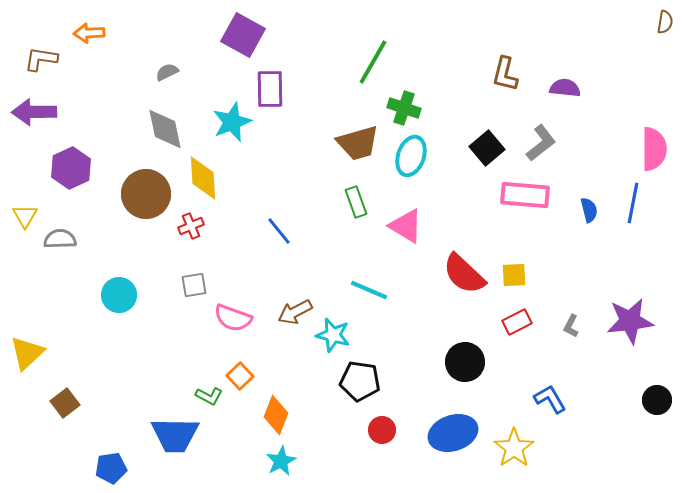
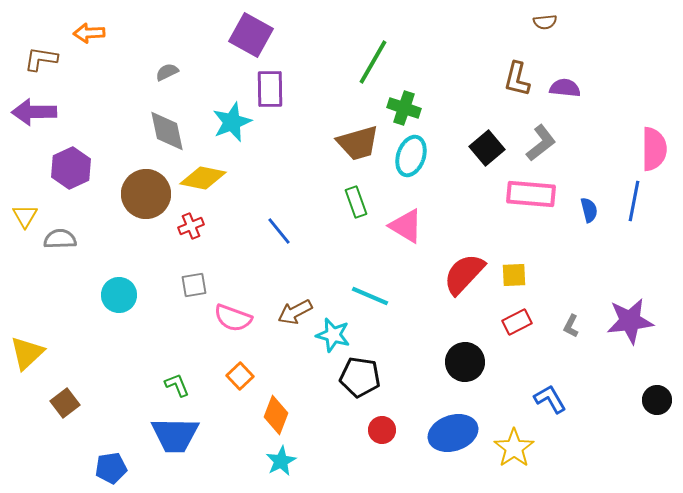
brown semicircle at (665, 22): moved 120 px left; rotated 75 degrees clockwise
purple square at (243, 35): moved 8 px right
brown L-shape at (505, 74): moved 12 px right, 5 px down
gray diamond at (165, 129): moved 2 px right, 2 px down
yellow diamond at (203, 178): rotated 75 degrees counterclockwise
pink rectangle at (525, 195): moved 6 px right, 1 px up
blue line at (633, 203): moved 1 px right, 2 px up
red semicircle at (464, 274): rotated 90 degrees clockwise
cyan line at (369, 290): moved 1 px right, 6 px down
black pentagon at (360, 381): moved 4 px up
green L-shape at (209, 396): moved 32 px left, 11 px up; rotated 140 degrees counterclockwise
